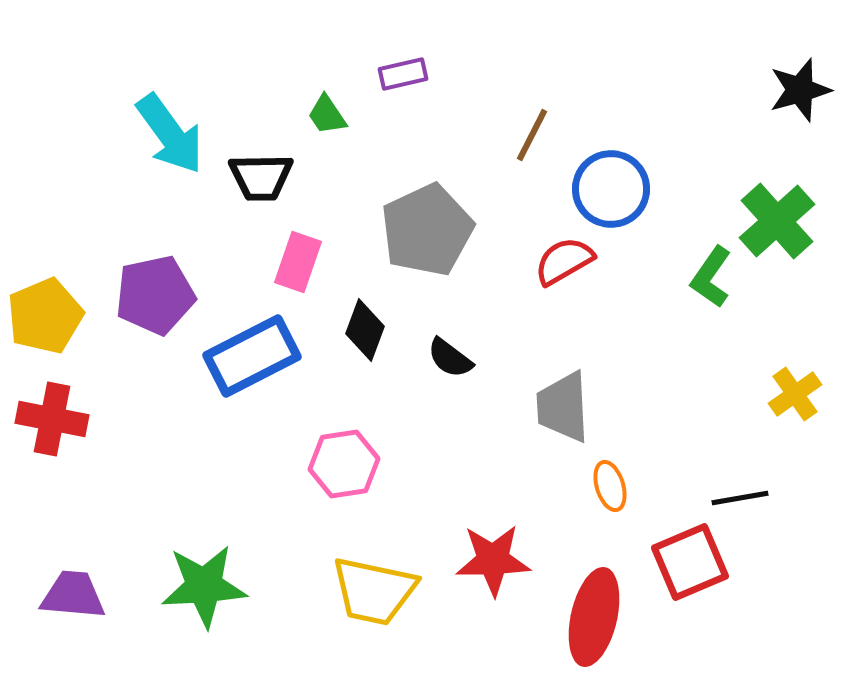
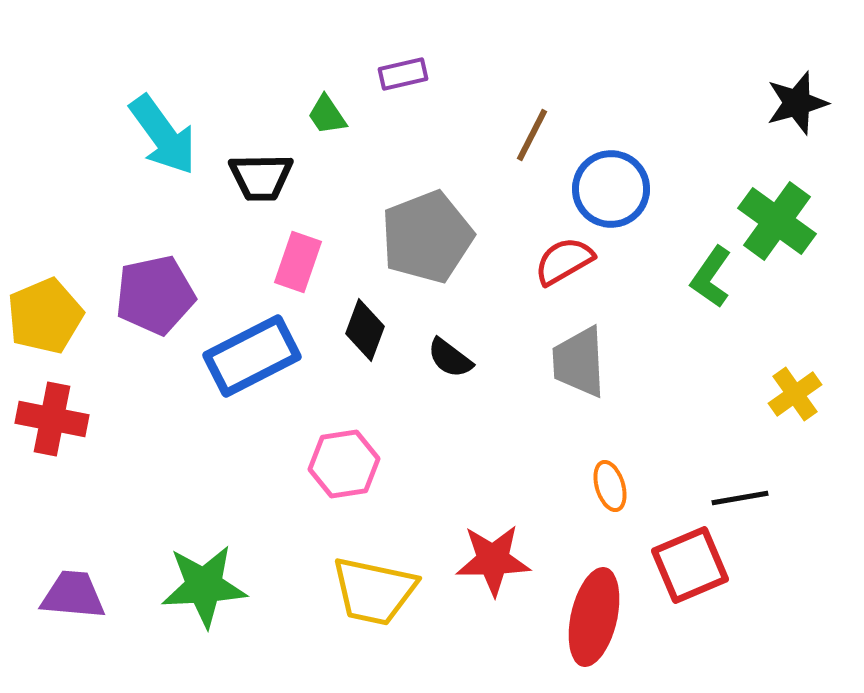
black star: moved 3 px left, 13 px down
cyan arrow: moved 7 px left, 1 px down
green cross: rotated 12 degrees counterclockwise
gray pentagon: moved 7 px down; rotated 4 degrees clockwise
gray trapezoid: moved 16 px right, 45 px up
red square: moved 3 px down
